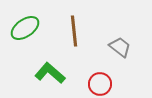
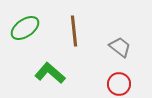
red circle: moved 19 px right
